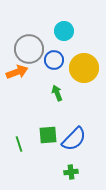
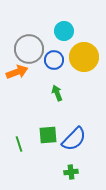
yellow circle: moved 11 px up
